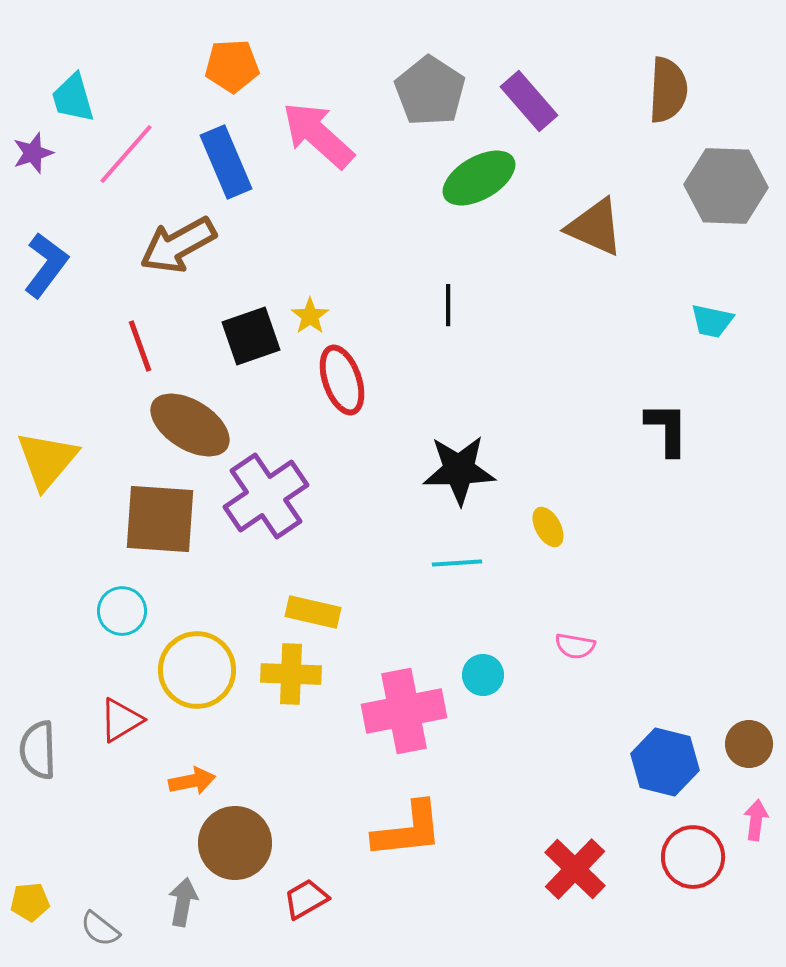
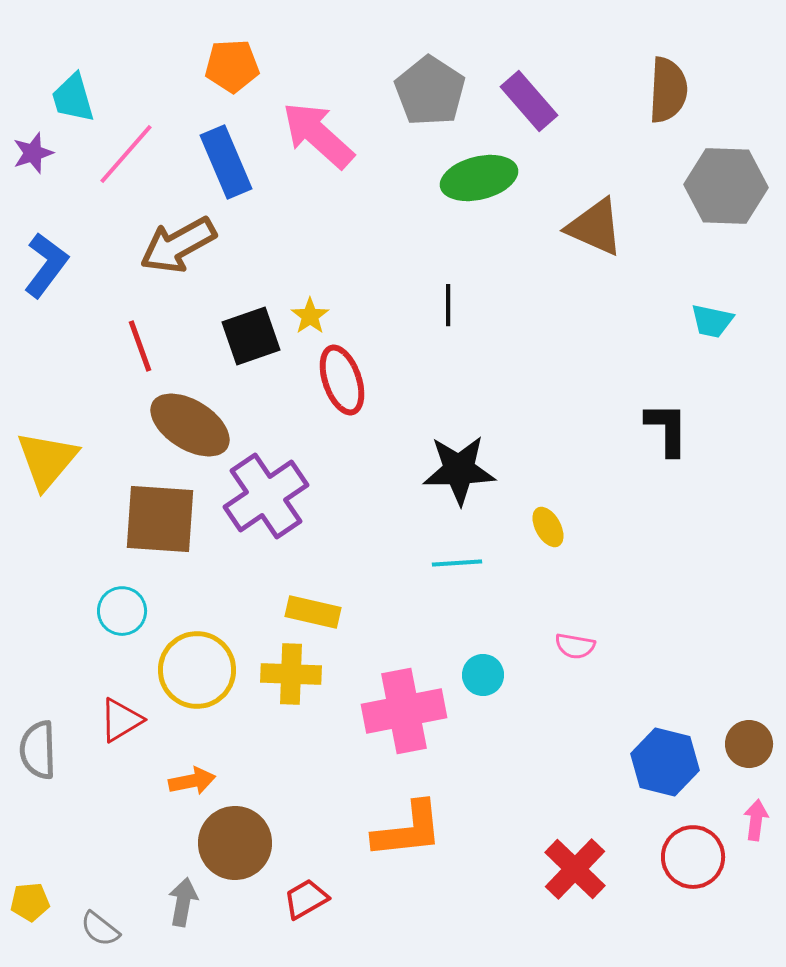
green ellipse at (479, 178): rotated 16 degrees clockwise
